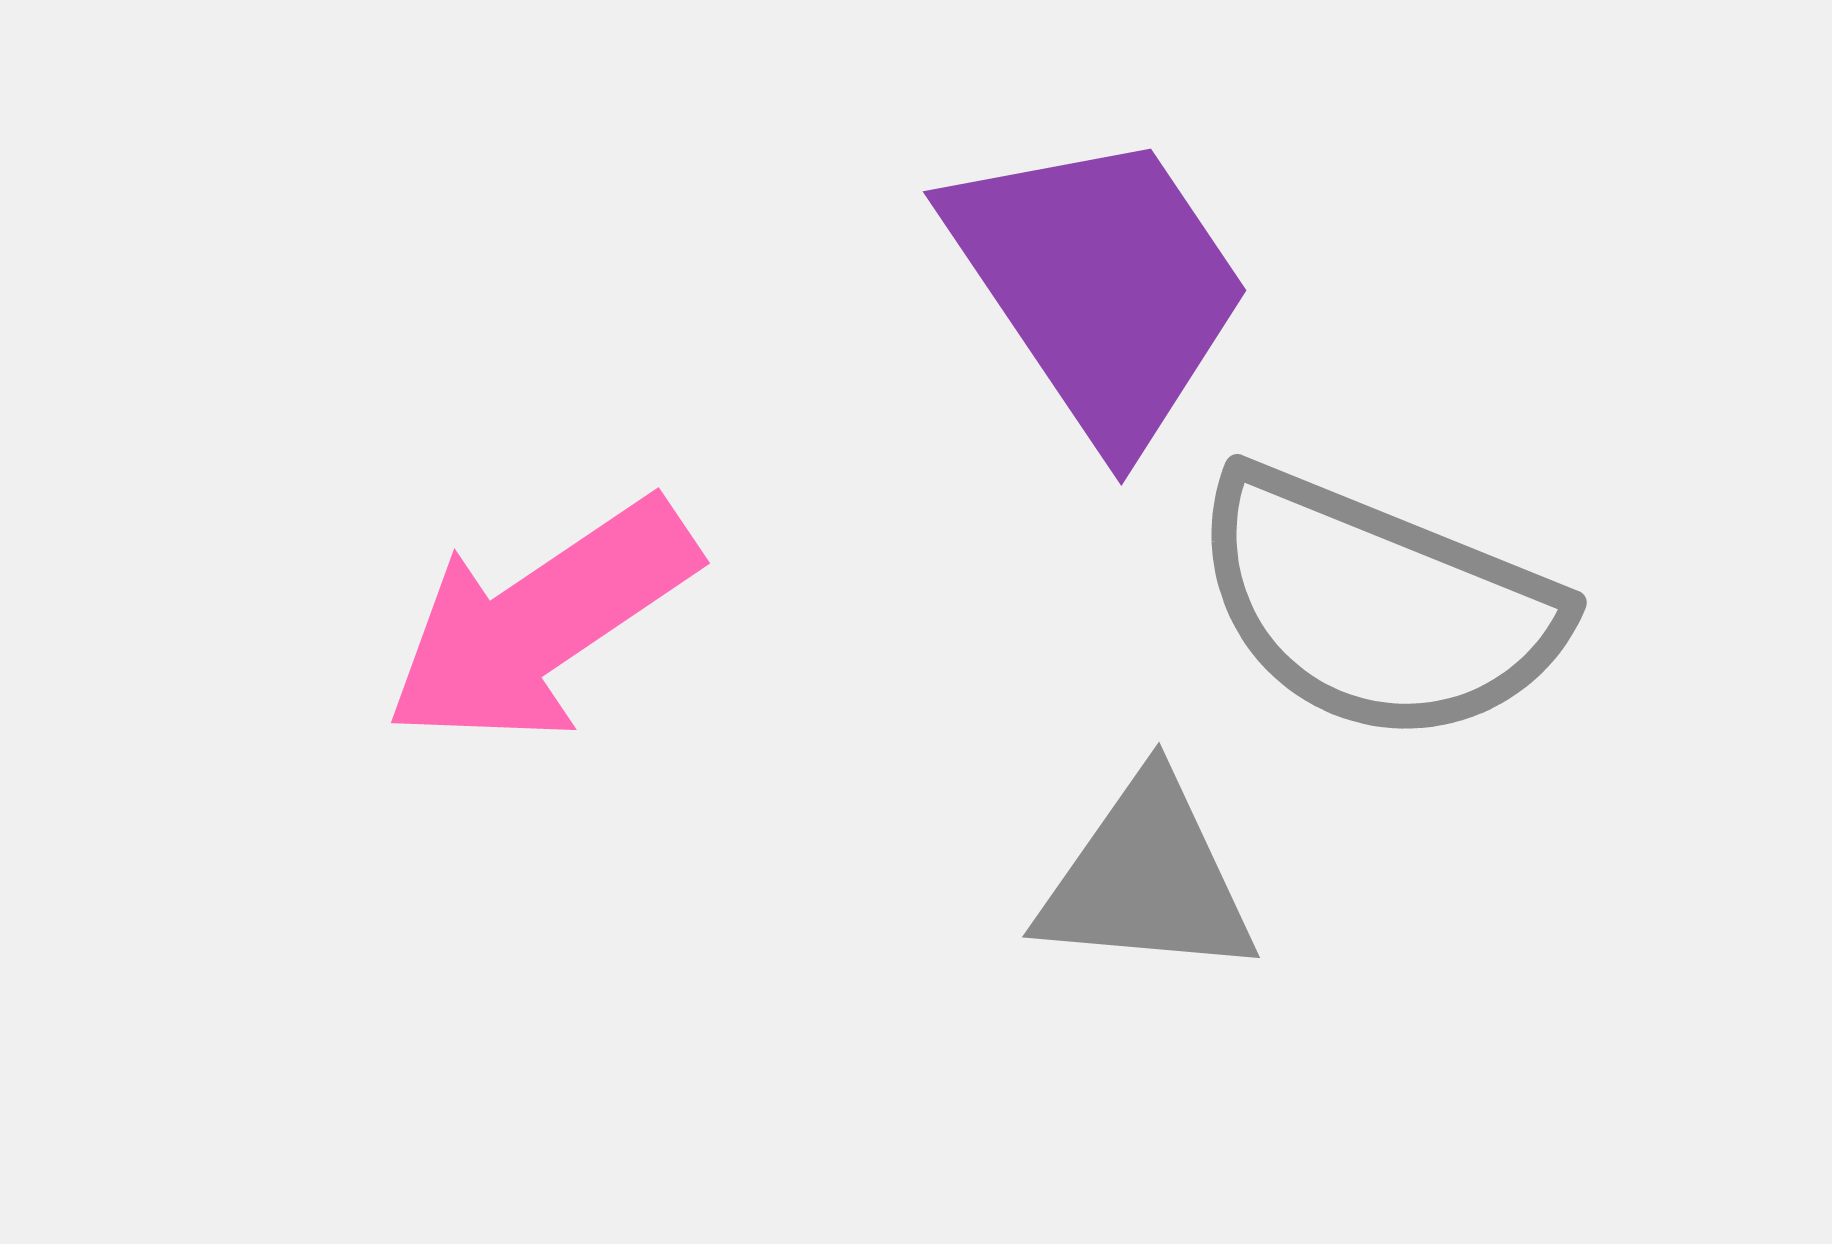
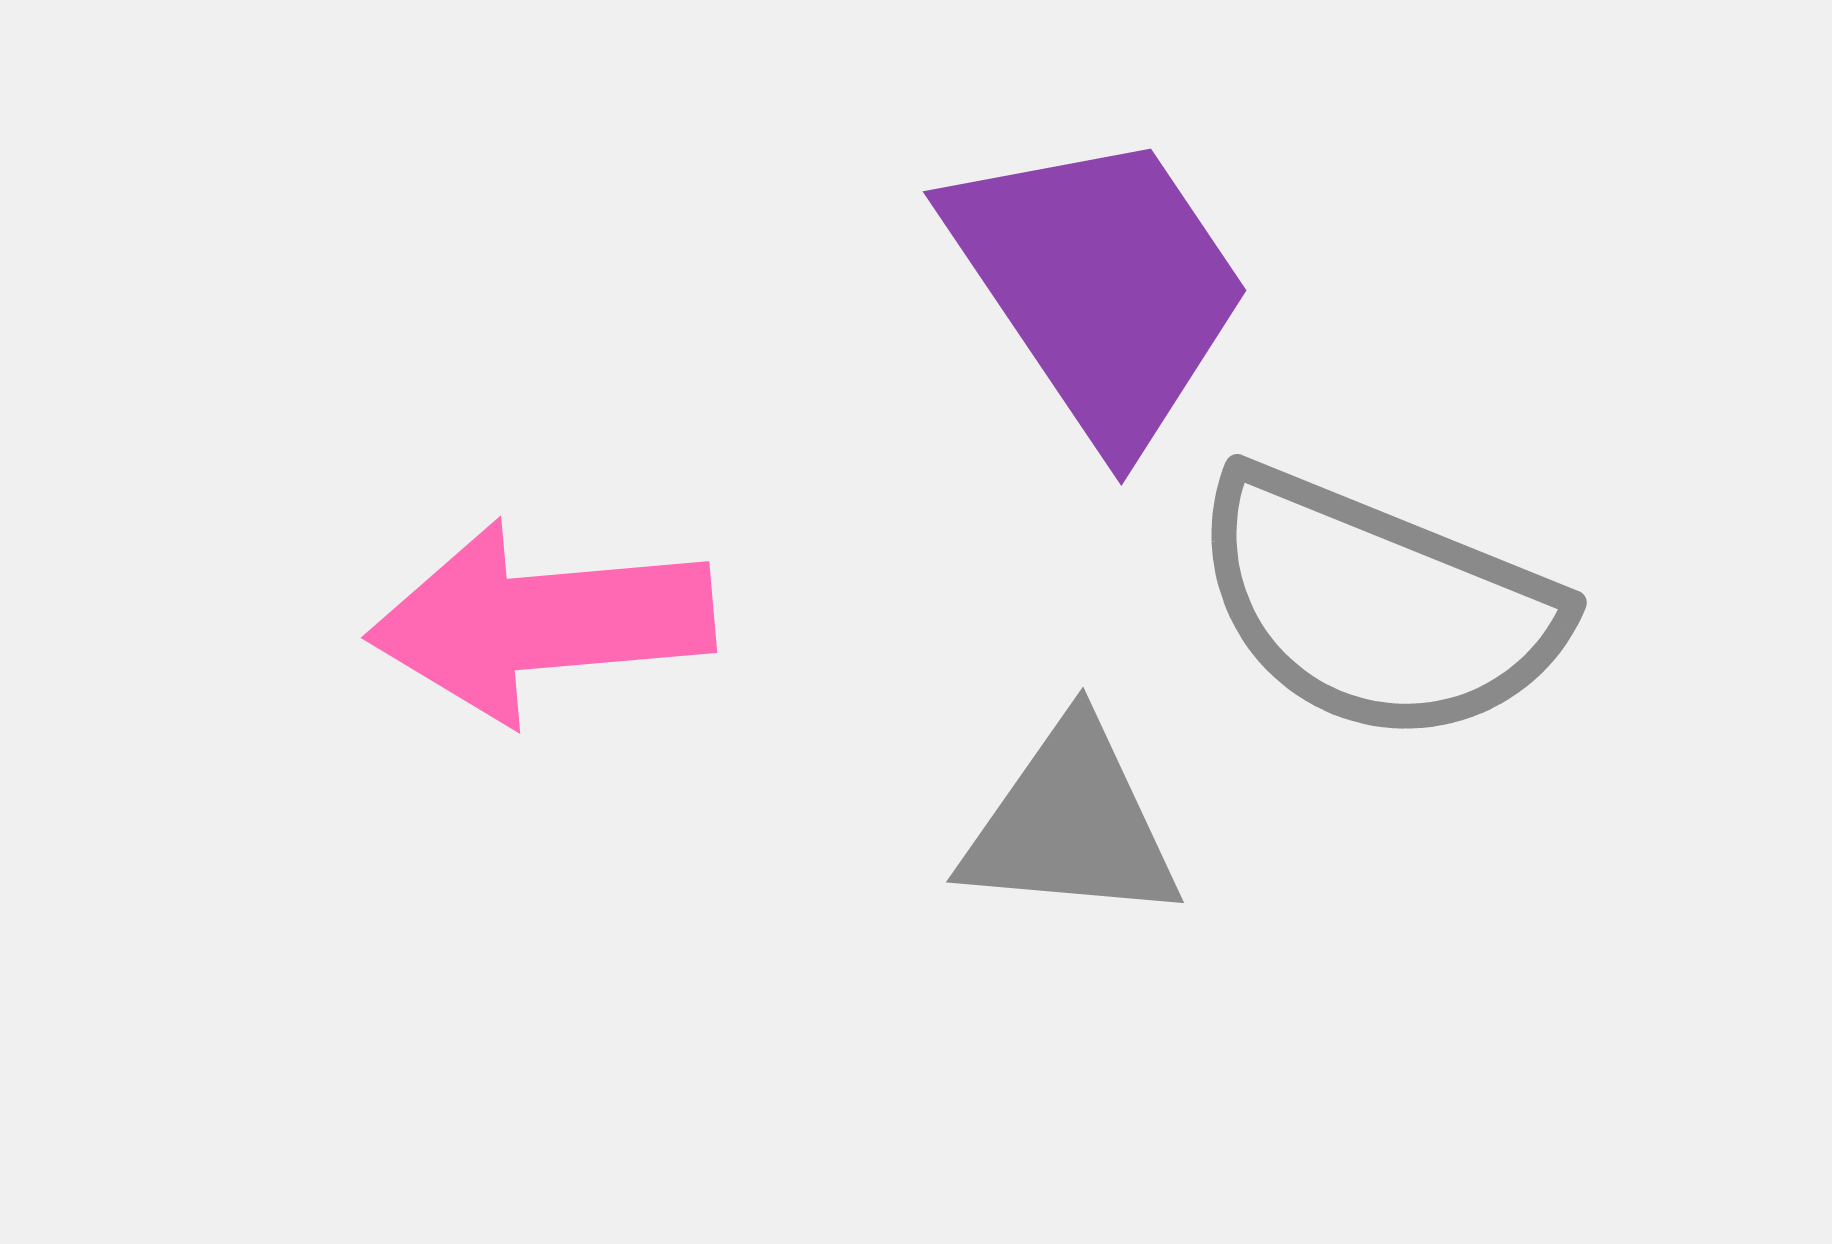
pink arrow: rotated 29 degrees clockwise
gray triangle: moved 76 px left, 55 px up
